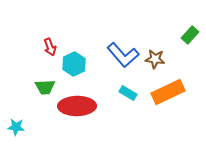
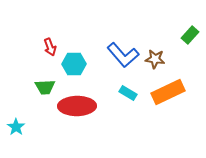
cyan hexagon: rotated 25 degrees clockwise
cyan star: rotated 30 degrees clockwise
